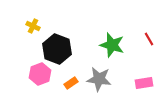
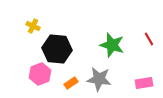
black hexagon: rotated 16 degrees counterclockwise
